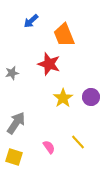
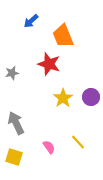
orange trapezoid: moved 1 px left, 1 px down
gray arrow: rotated 60 degrees counterclockwise
